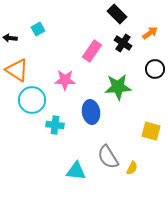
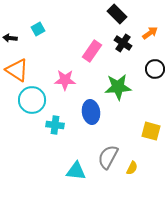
gray semicircle: rotated 60 degrees clockwise
